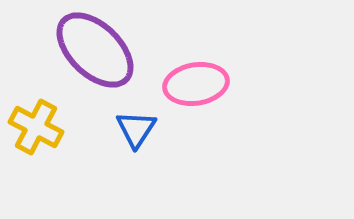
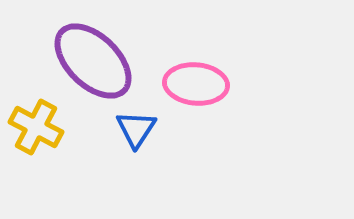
purple ellipse: moved 2 px left, 11 px down
pink ellipse: rotated 14 degrees clockwise
